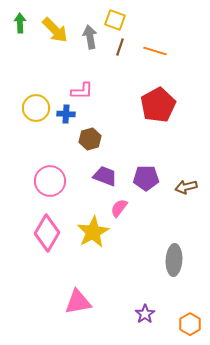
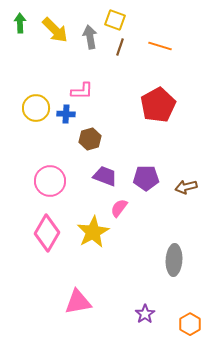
orange line: moved 5 px right, 5 px up
